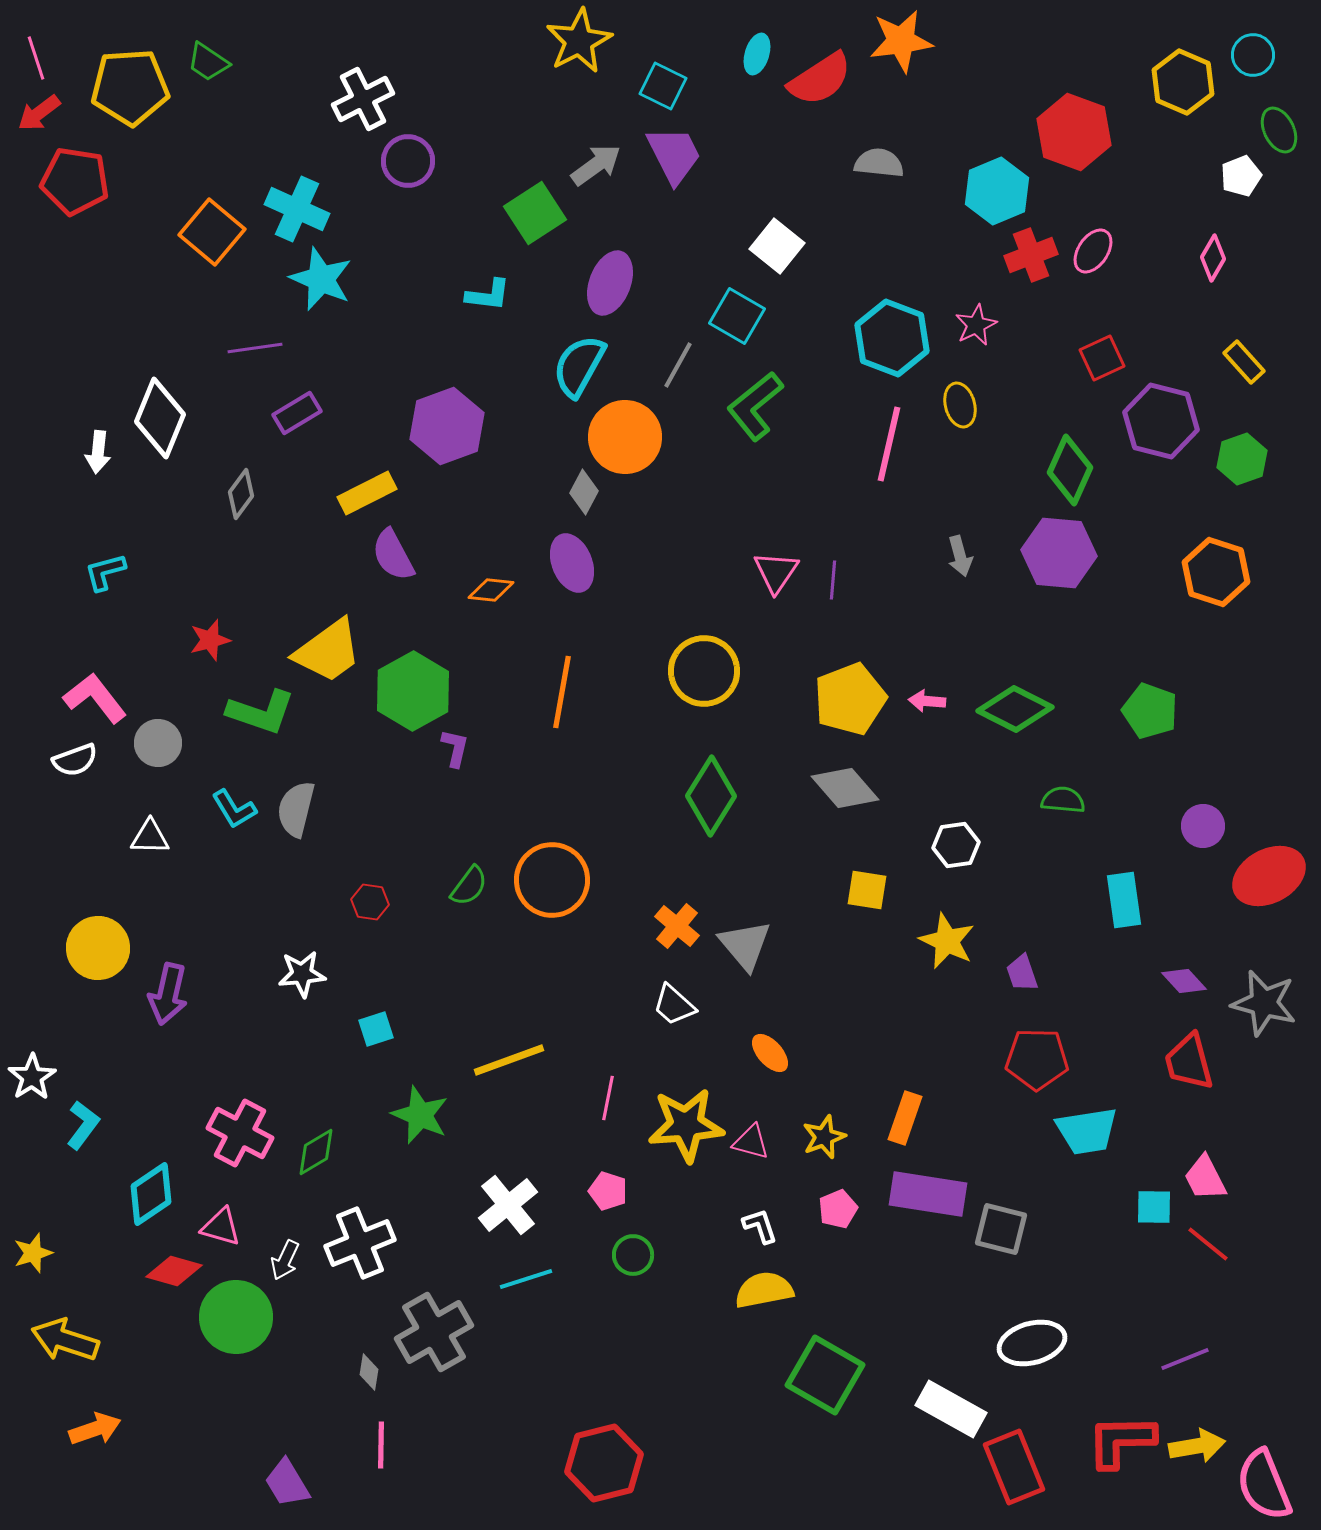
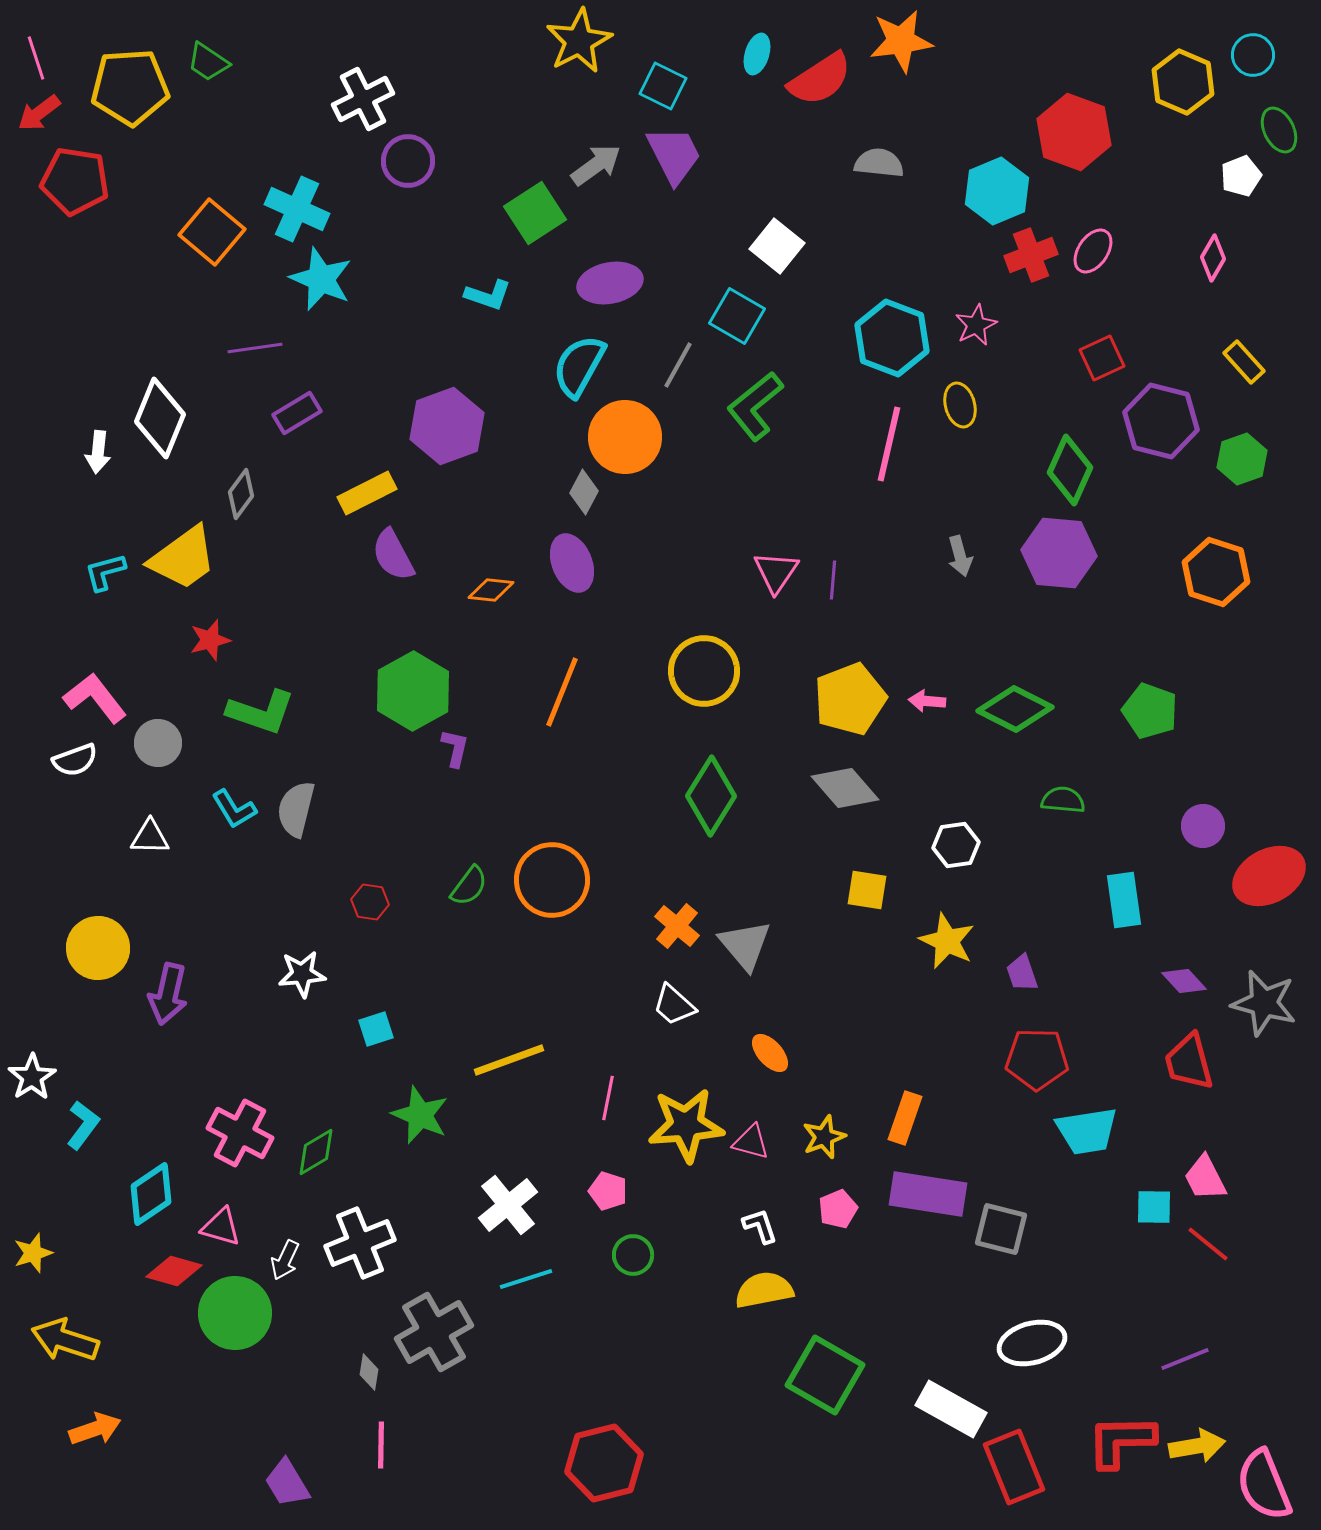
purple ellipse at (610, 283): rotated 58 degrees clockwise
cyan L-shape at (488, 295): rotated 12 degrees clockwise
yellow trapezoid at (328, 651): moved 145 px left, 93 px up
orange line at (562, 692): rotated 12 degrees clockwise
green circle at (236, 1317): moved 1 px left, 4 px up
